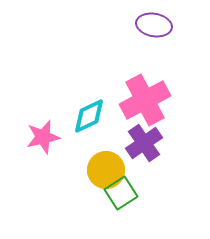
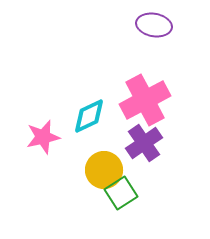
yellow circle: moved 2 px left
